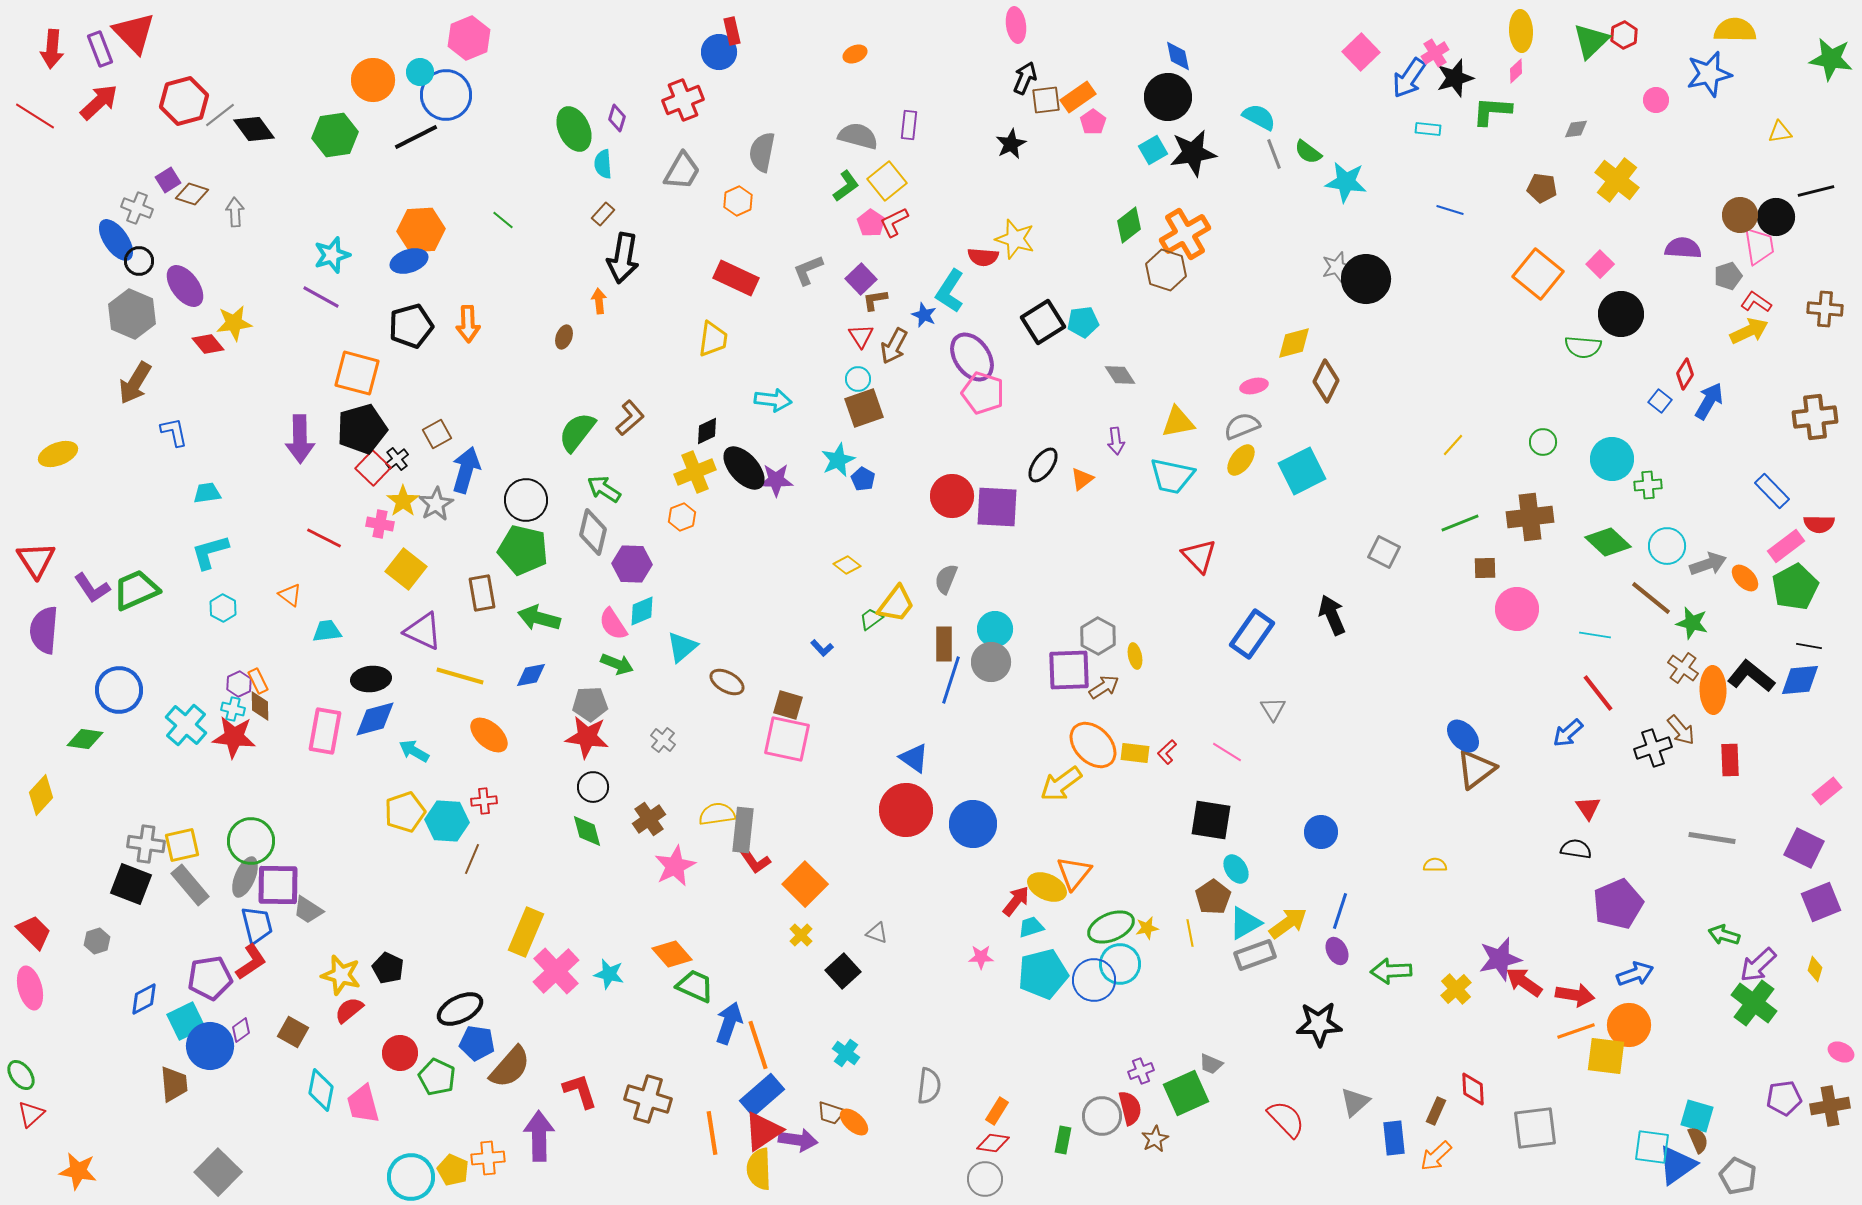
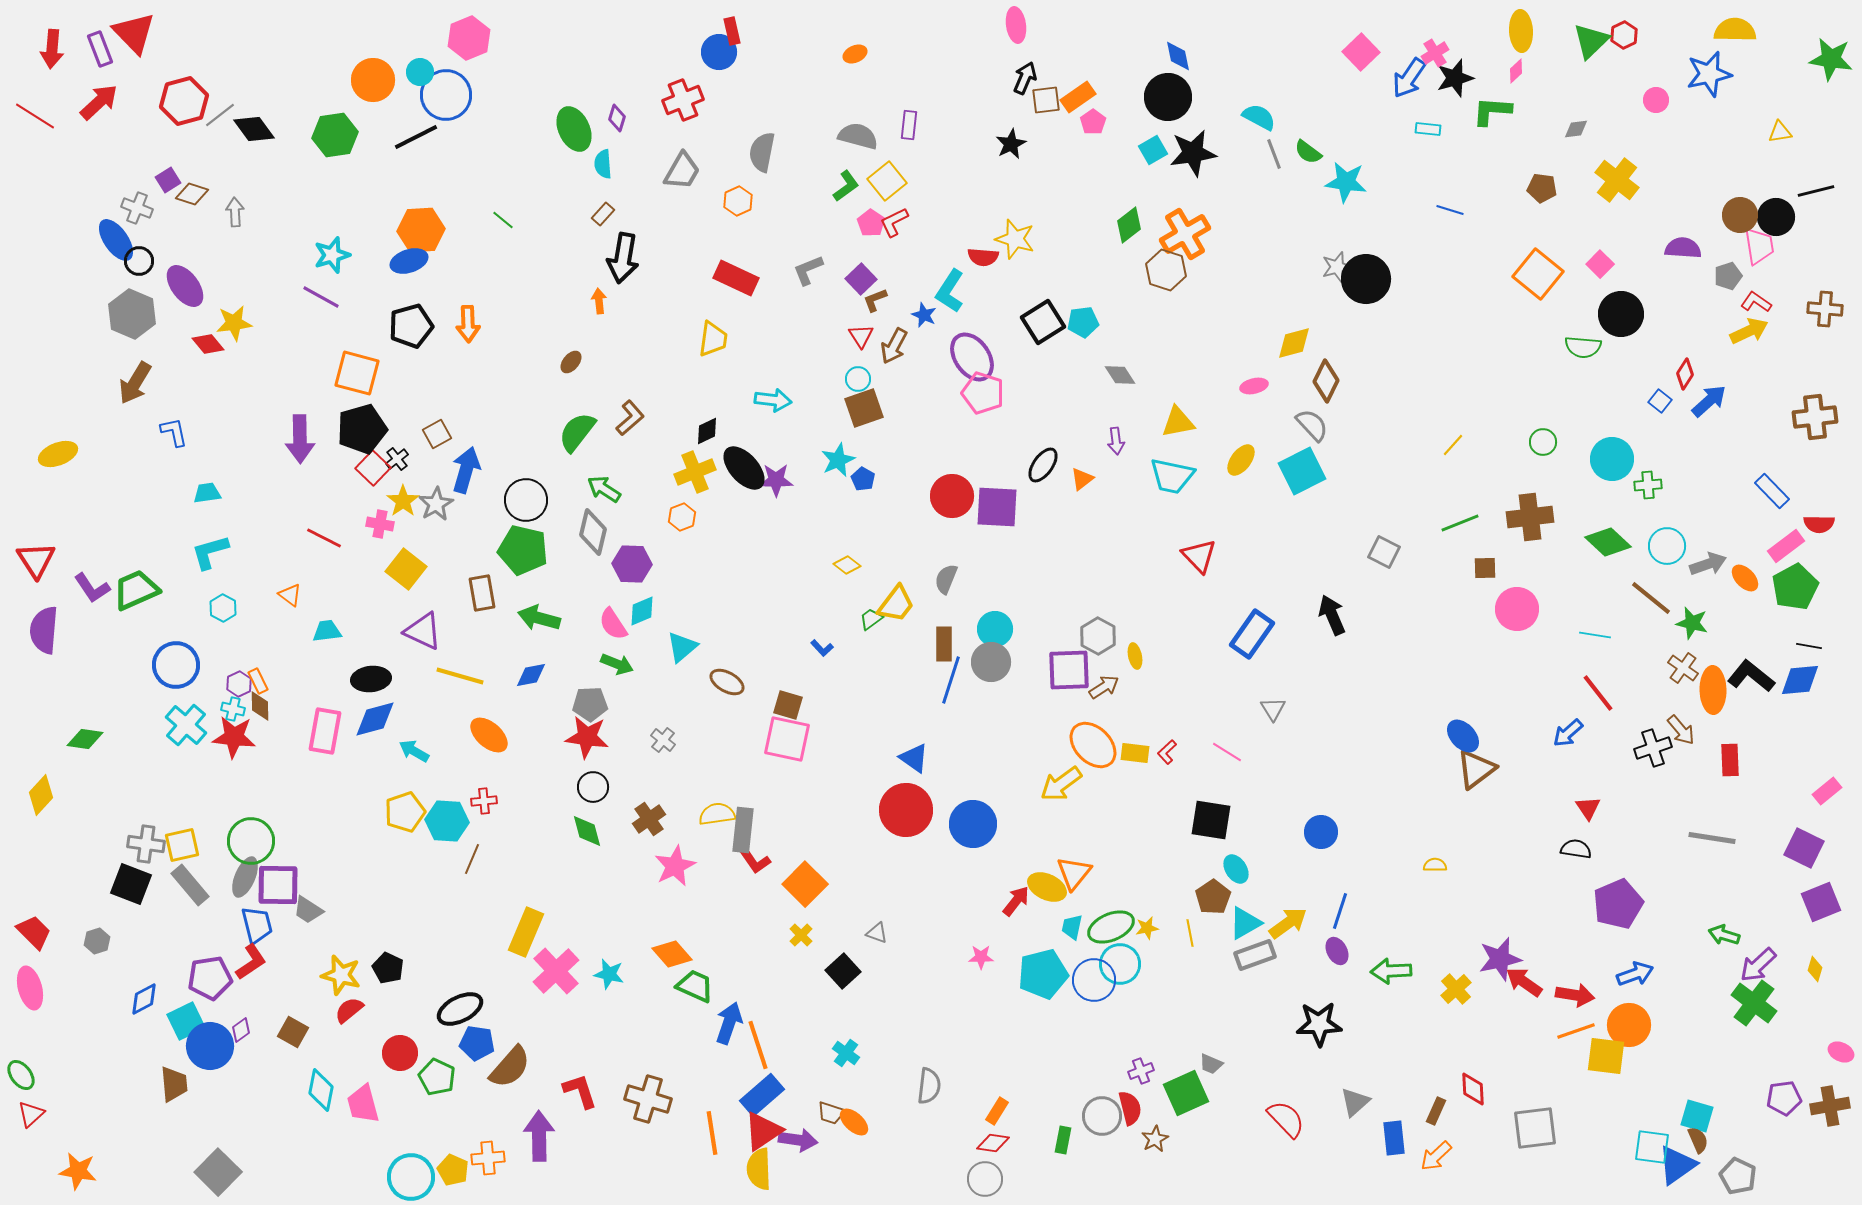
brown L-shape at (875, 300): rotated 12 degrees counterclockwise
brown ellipse at (564, 337): moved 7 px right, 25 px down; rotated 20 degrees clockwise
blue arrow at (1709, 401): rotated 18 degrees clockwise
gray semicircle at (1242, 426): moved 70 px right, 1 px up; rotated 69 degrees clockwise
blue circle at (119, 690): moved 57 px right, 25 px up
cyan trapezoid at (1031, 927): moved 41 px right; rotated 60 degrees counterclockwise
